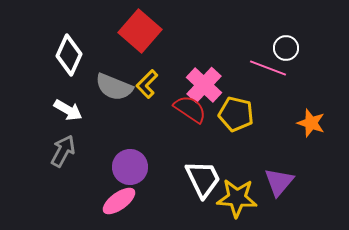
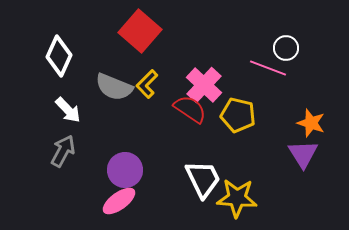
white diamond: moved 10 px left, 1 px down
white arrow: rotated 16 degrees clockwise
yellow pentagon: moved 2 px right, 1 px down
purple circle: moved 5 px left, 3 px down
purple triangle: moved 24 px right, 28 px up; rotated 12 degrees counterclockwise
